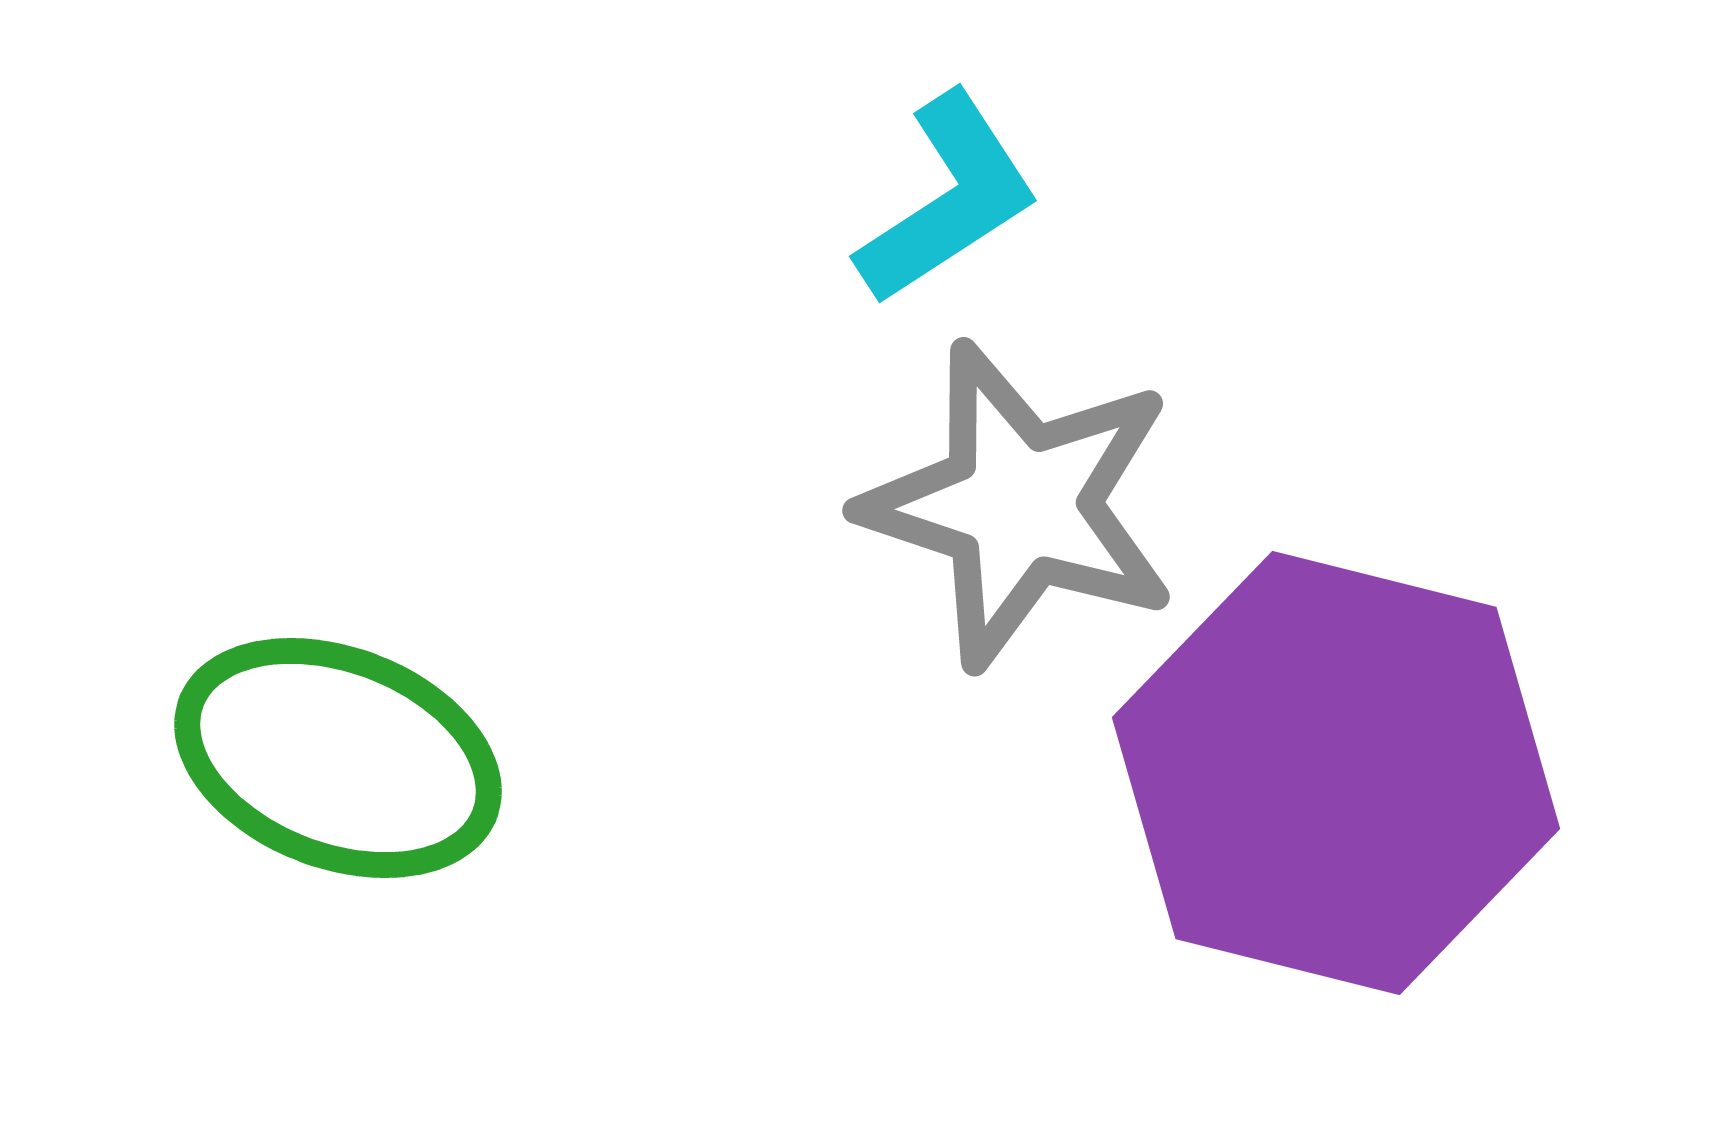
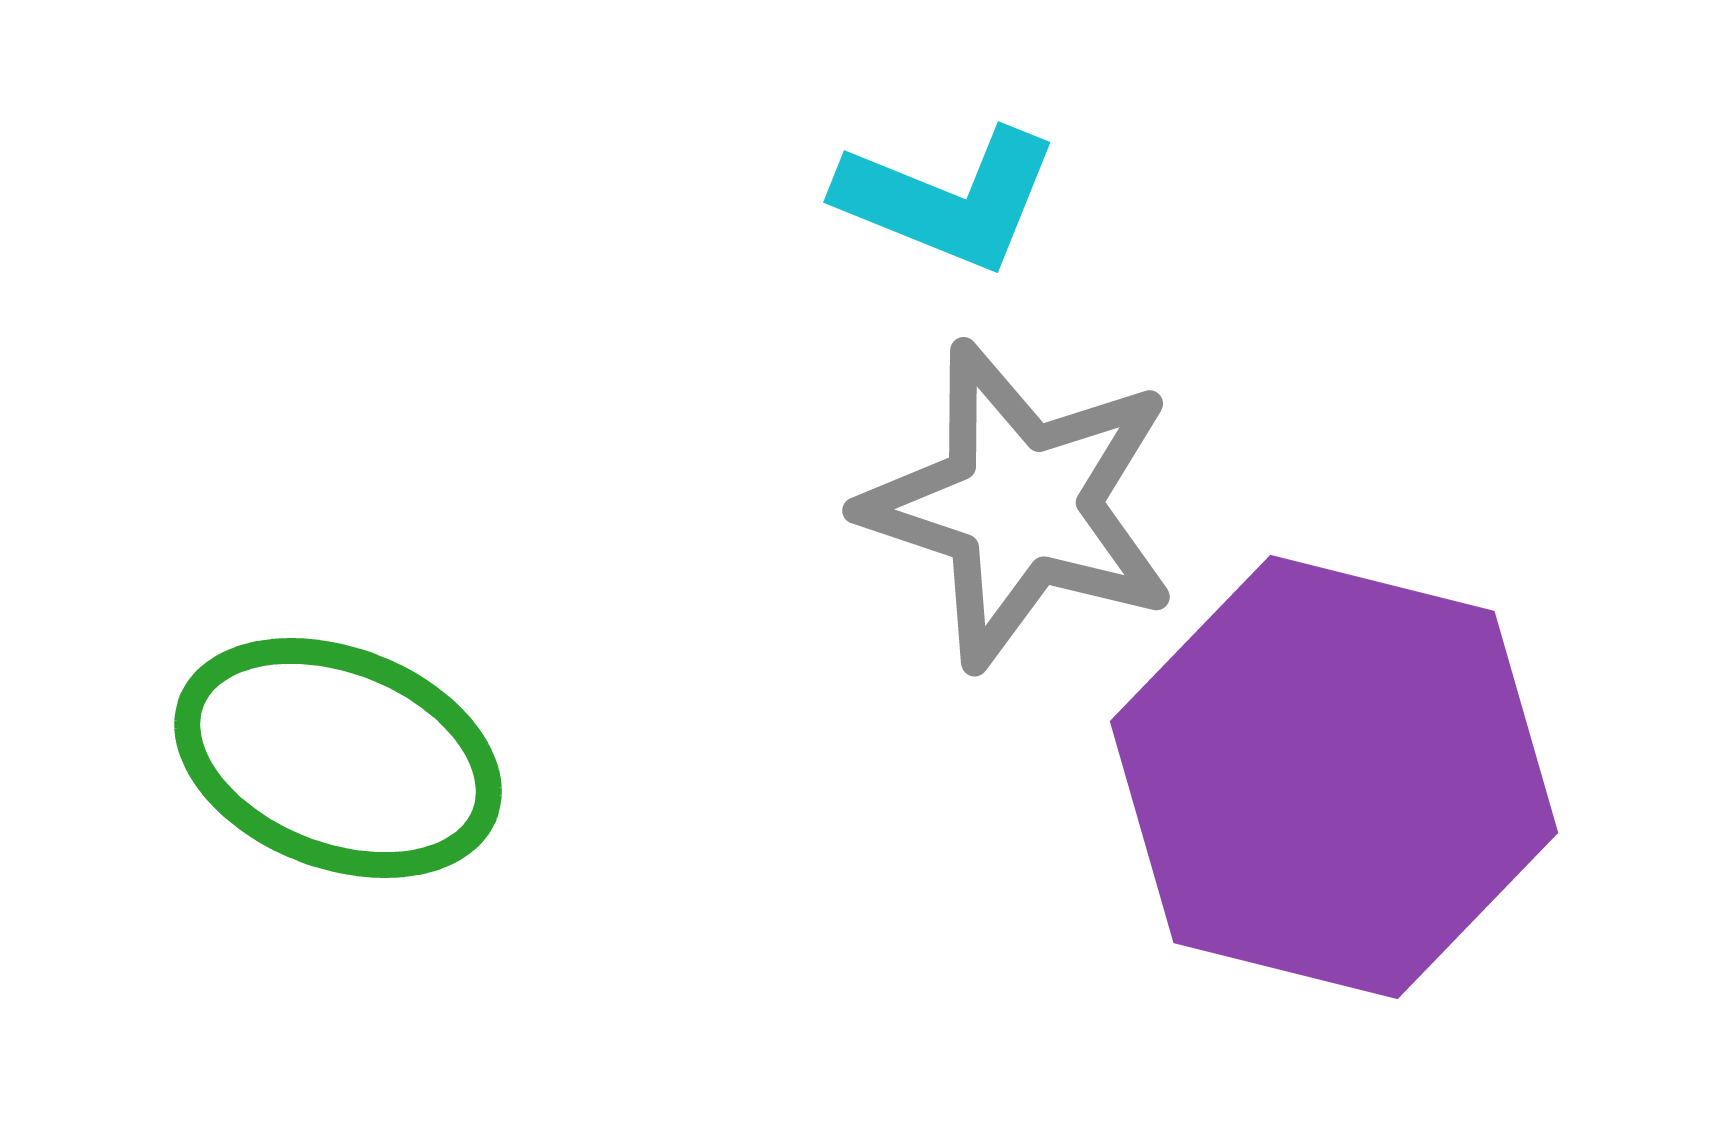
cyan L-shape: rotated 55 degrees clockwise
purple hexagon: moved 2 px left, 4 px down
